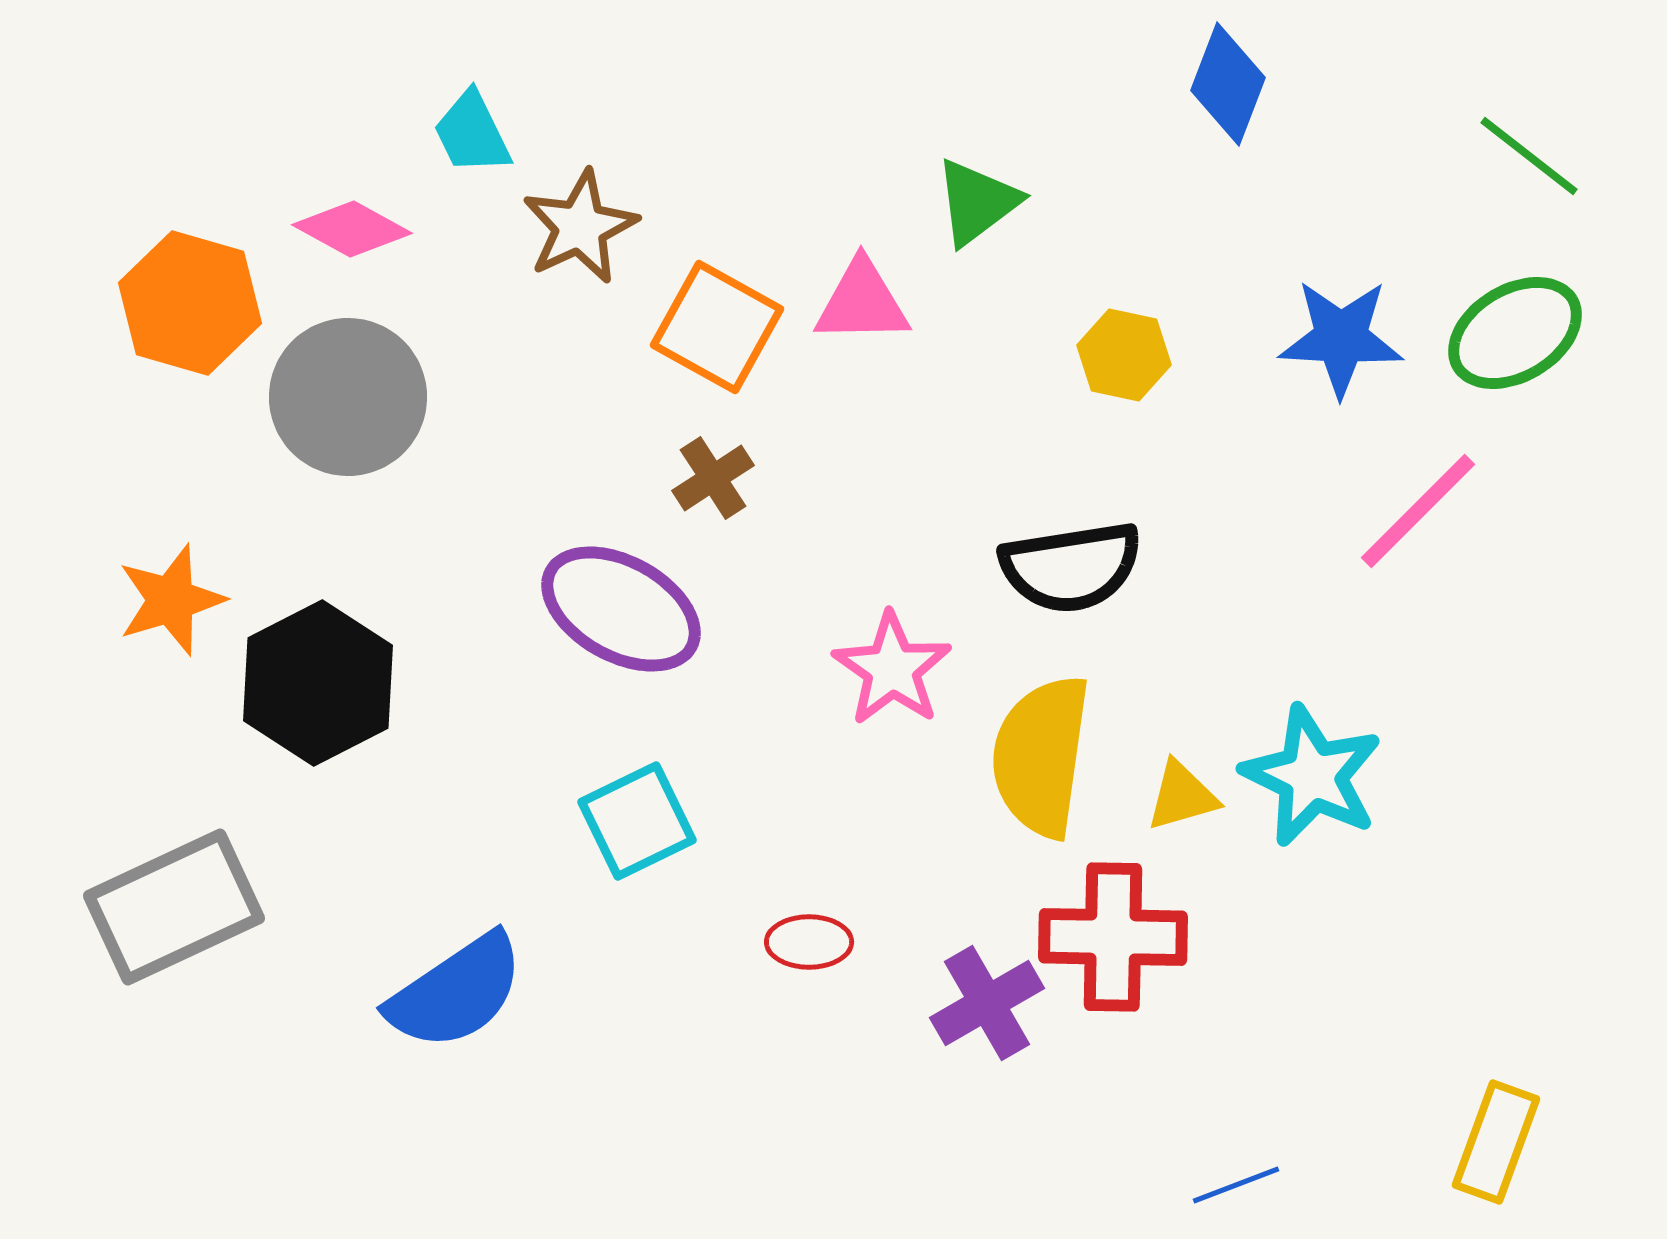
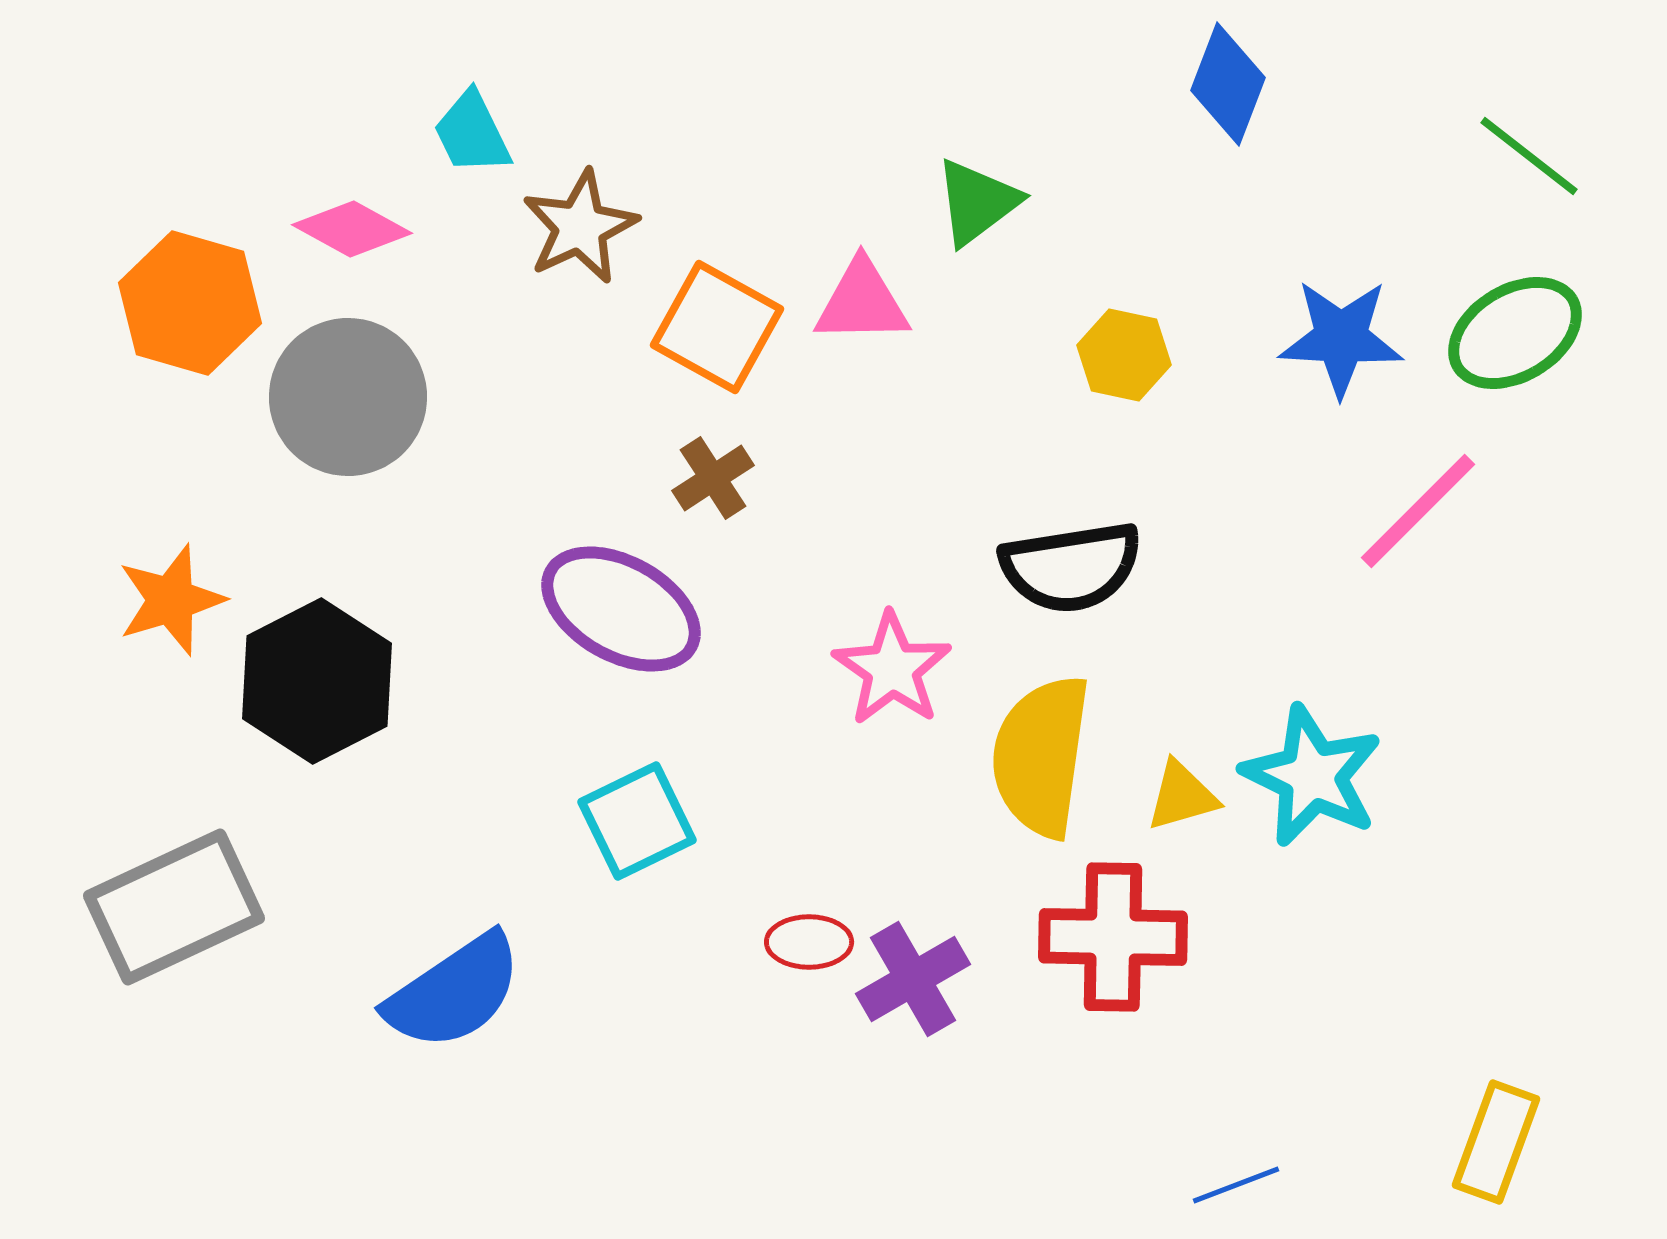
black hexagon: moved 1 px left, 2 px up
blue semicircle: moved 2 px left
purple cross: moved 74 px left, 24 px up
